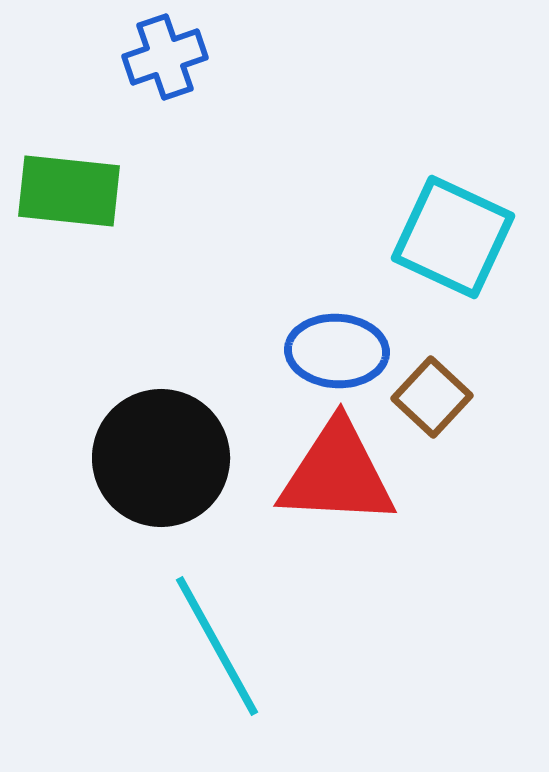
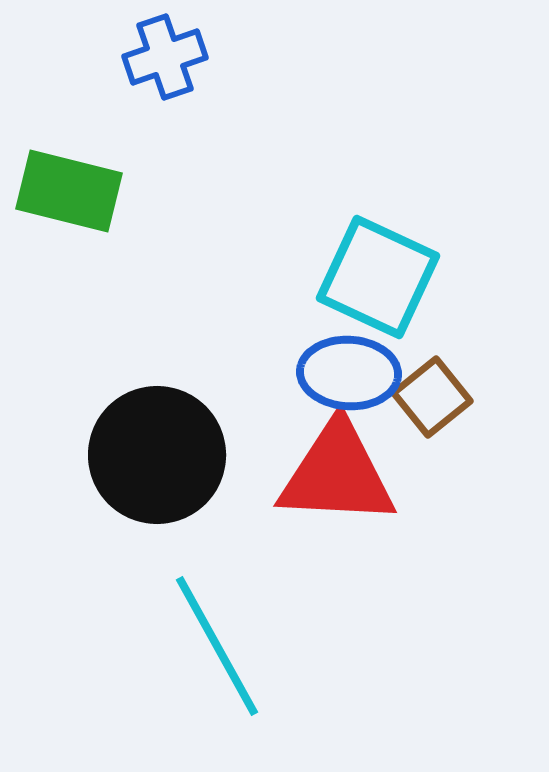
green rectangle: rotated 8 degrees clockwise
cyan square: moved 75 px left, 40 px down
blue ellipse: moved 12 px right, 22 px down
brown square: rotated 8 degrees clockwise
black circle: moved 4 px left, 3 px up
